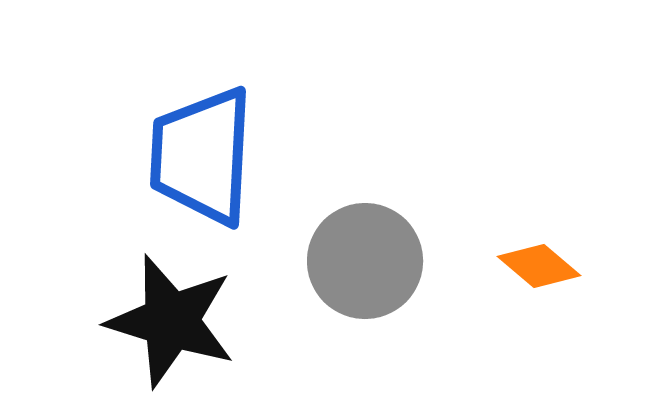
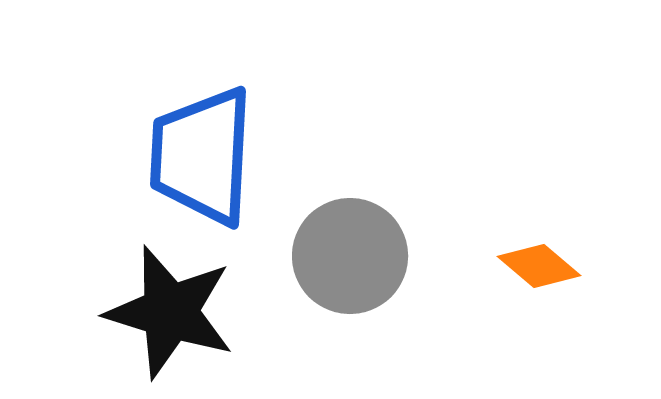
gray circle: moved 15 px left, 5 px up
black star: moved 1 px left, 9 px up
